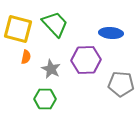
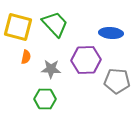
yellow square: moved 2 px up
gray star: rotated 24 degrees counterclockwise
gray pentagon: moved 4 px left, 3 px up
